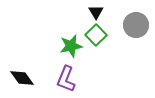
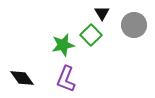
black triangle: moved 6 px right, 1 px down
gray circle: moved 2 px left
green square: moved 5 px left
green star: moved 8 px left, 1 px up
